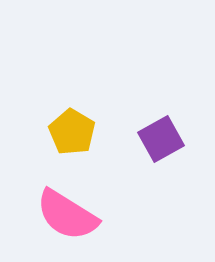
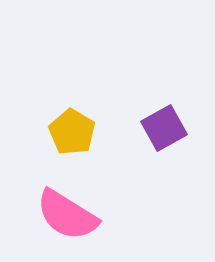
purple square: moved 3 px right, 11 px up
